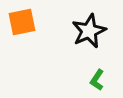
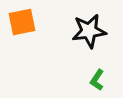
black star: rotated 16 degrees clockwise
